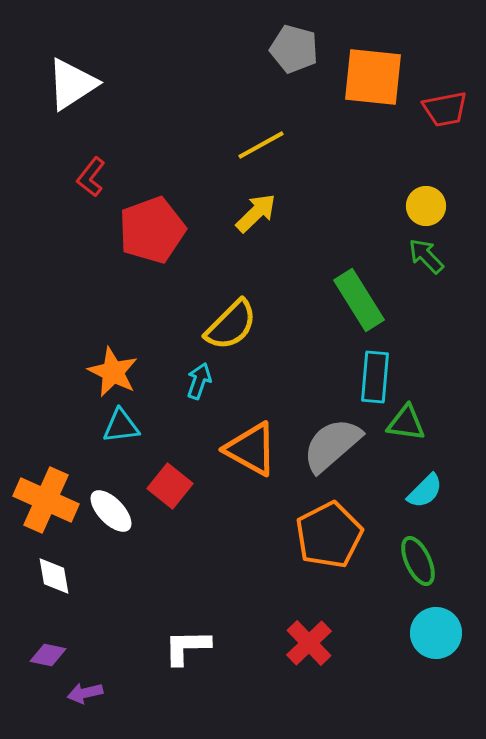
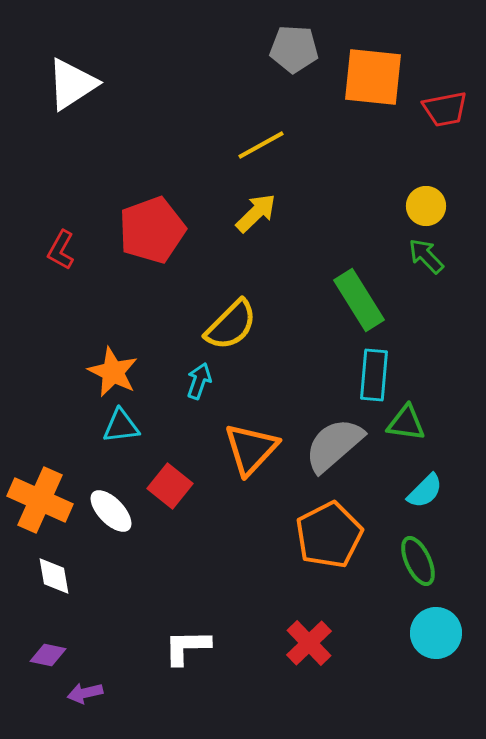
gray pentagon: rotated 12 degrees counterclockwise
red L-shape: moved 30 px left, 73 px down; rotated 9 degrees counterclockwise
cyan rectangle: moved 1 px left, 2 px up
gray semicircle: moved 2 px right
orange triangle: rotated 44 degrees clockwise
orange cross: moved 6 px left
